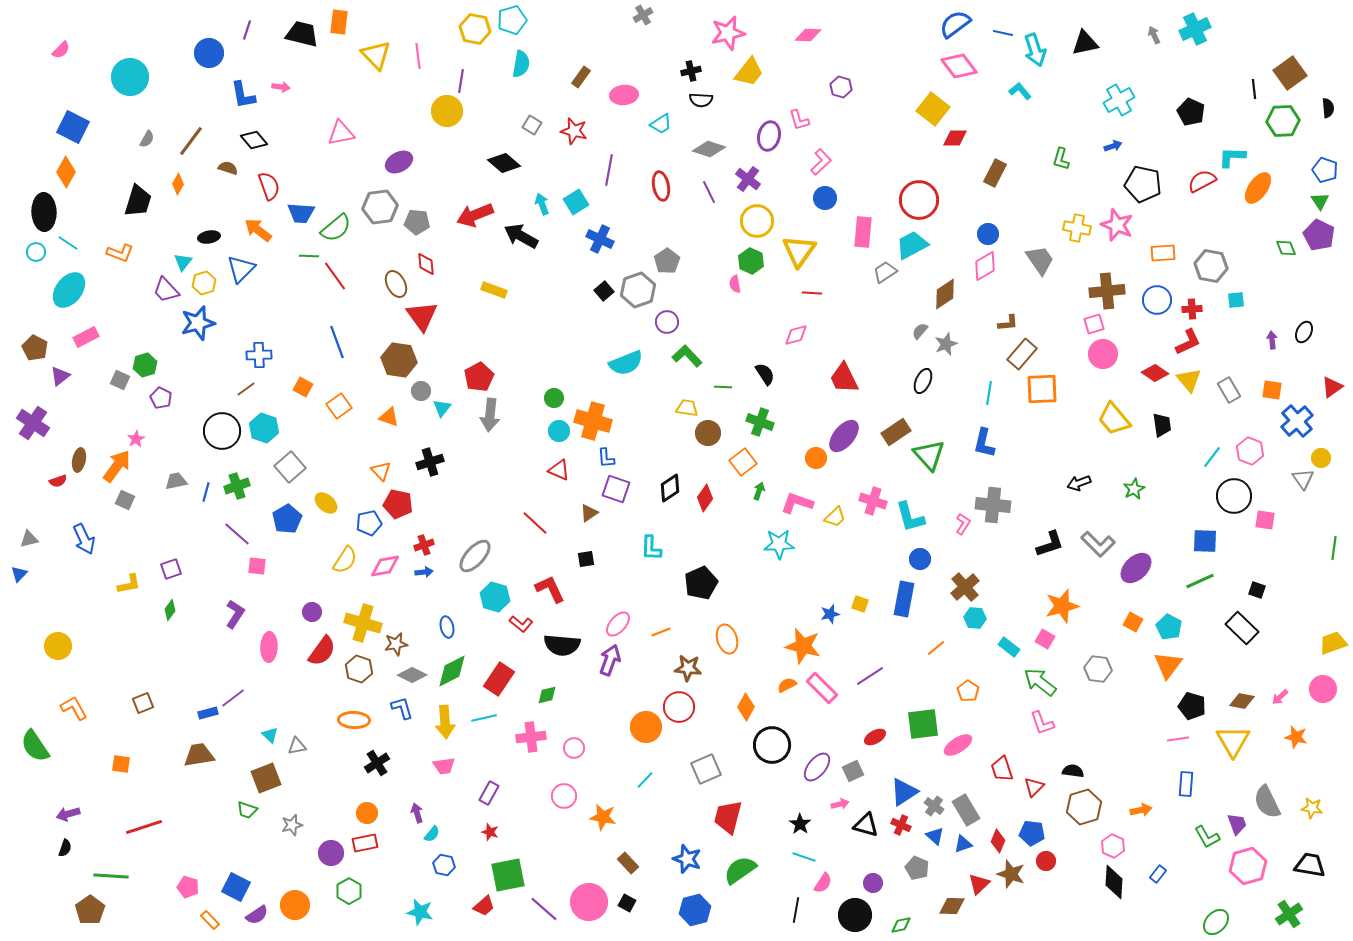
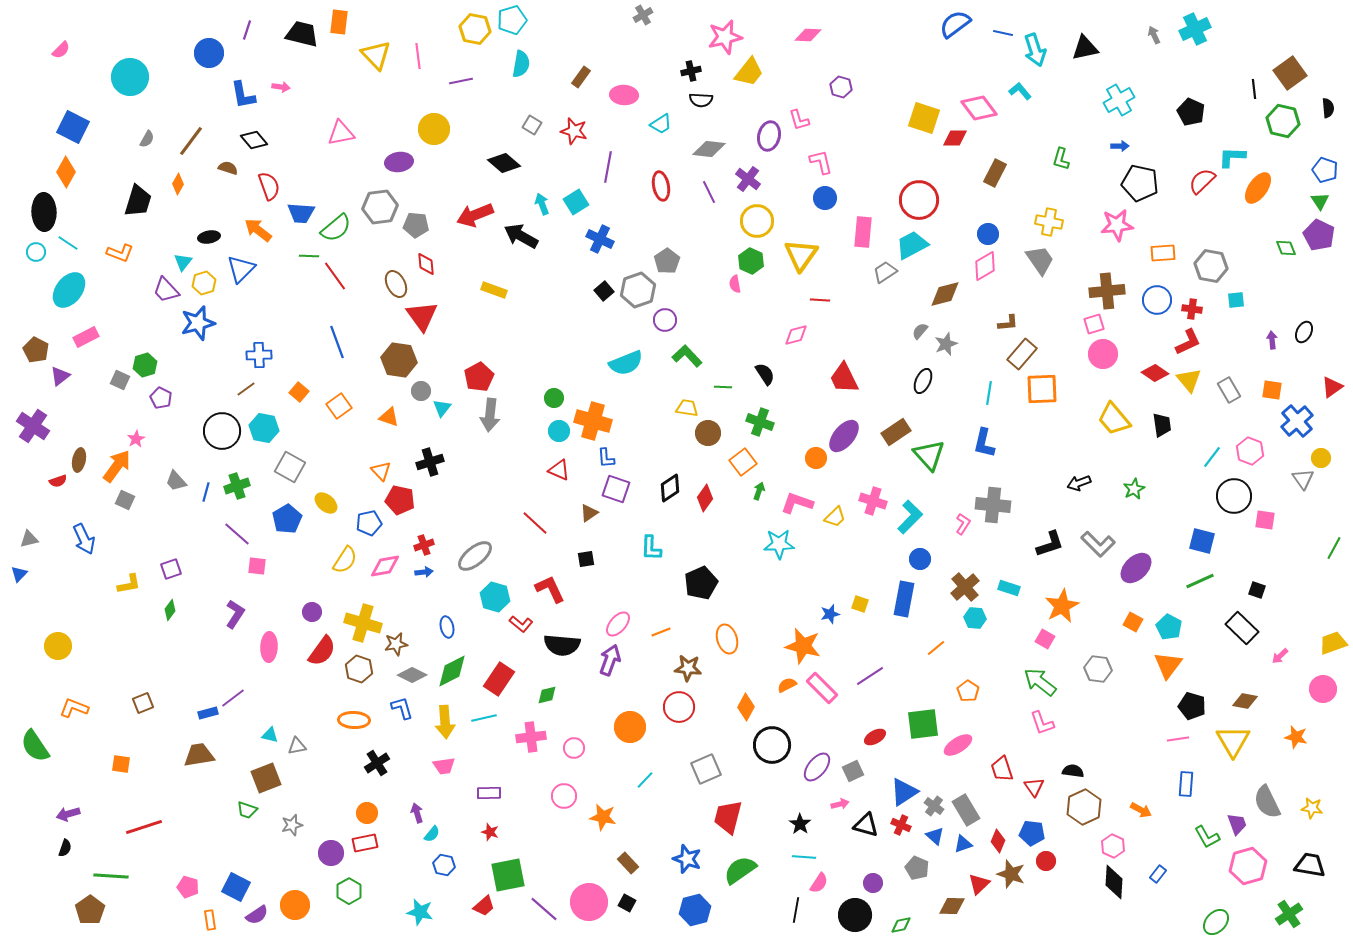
pink star at (728, 33): moved 3 px left, 4 px down
black triangle at (1085, 43): moved 5 px down
pink diamond at (959, 66): moved 20 px right, 42 px down
purple line at (461, 81): rotated 70 degrees clockwise
pink ellipse at (624, 95): rotated 8 degrees clockwise
yellow square at (933, 109): moved 9 px left, 9 px down; rotated 20 degrees counterclockwise
yellow circle at (447, 111): moved 13 px left, 18 px down
green hexagon at (1283, 121): rotated 16 degrees clockwise
blue arrow at (1113, 146): moved 7 px right; rotated 18 degrees clockwise
gray diamond at (709, 149): rotated 12 degrees counterclockwise
purple ellipse at (399, 162): rotated 20 degrees clockwise
pink L-shape at (821, 162): rotated 60 degrees counterclockwise
purple line at (609, 170): moved 1 px left, 3 px up
red semicircle at (1202, 181): rotated 16 degrees counterclockwise
black pentagon at (1143, 184): moved 3 px left, 1 px up
gray pentagon at (417, 222): moved 1 px left, 3 px down
pink star at (1117, 225): rotated 28 degrees counterclockwise
yellow cross at (1077, 228): moved 28 px left, 6 px up
yellow triangle at (799, 251): moved 2 px right, 4 px down
red line at (812, 293): moved 8 px right, 7 px down
brown diamond at (945, 294): rotated 20 degrees clockwise
red cross at (1192, 309): rotated 12 degrees clockwise
purple circle at (667, 322): moved 2 px left, 2 px up
brown pentagon at (35, 348): moved 1 px right, 2 px down
orange square at (303, 387): moved 4 px left, 5 px down; rotated 12 degrees clockwise
purple cross at (33, 423): moved 3 px down
cyan hexagon at (264, 428): rotated 8 degrees counterclockwise
gray square at (290, 467): rotated 20 degrees counterclockwise
gray trapezoid at (176, 481): rotated 120 degrees counterclockwise
red pentagon at (398, 504): moved 2 px right, 4 px up
cyan L-shape at (910, 517): rotated 120 degrees counterclockwise
blue square at (1205, 541): moved 3 px left; rotated 12 degrees clockwise
green line at (1334, 548): rotated 20 degrees clockwise
gray ellipse at (475, 556): rotated 9 degrees clockwise
orange star at (1062, 606): rotated 12 degrees counterclockwise
cyan rectangle at (1009, 647): moved 59 px up; rotated 20 degrees counterclockwise
pink arrow at (1280, 697): moved 41 px up
brown diamond at (1242, 701): moved 3 px right
orange L-shape at (74, 708): rotated 40 degrees counterclockwise
orange circle at (646, 727): moved 16 px left
cyan triangle at (270, 735): rotated 30 degrees counterclockwise
red triangle at (1034, 787): rotated 20 degrees counterclockwise
purple rectangle at (489, 793): rotated 60 degrees clockwise
brown hexagon at (1084, 807): rotated 8 degrees counterclockwise
orange arrow at (1141, 810): rotated 40 degrees clockwise
cyan line at (804, 857): rotated 15 degrees counterclockwise
pink semicircle at (823, 883): moved 4 px left
orange rectangle at (210, 920): rotated 36 degrees clockwise
